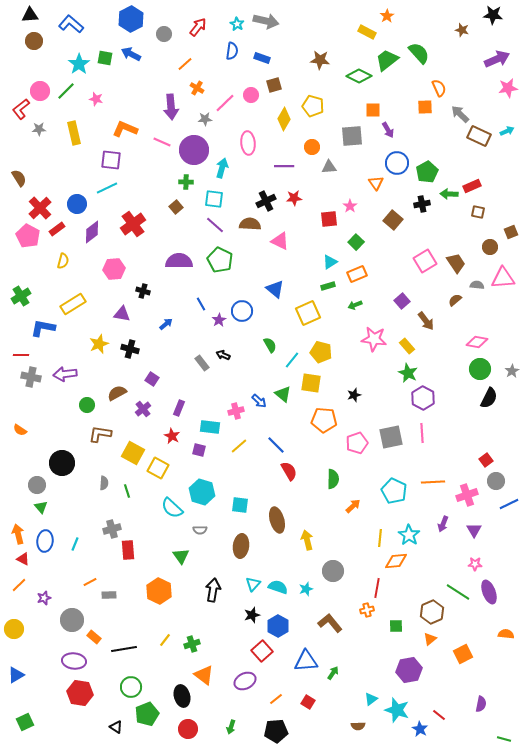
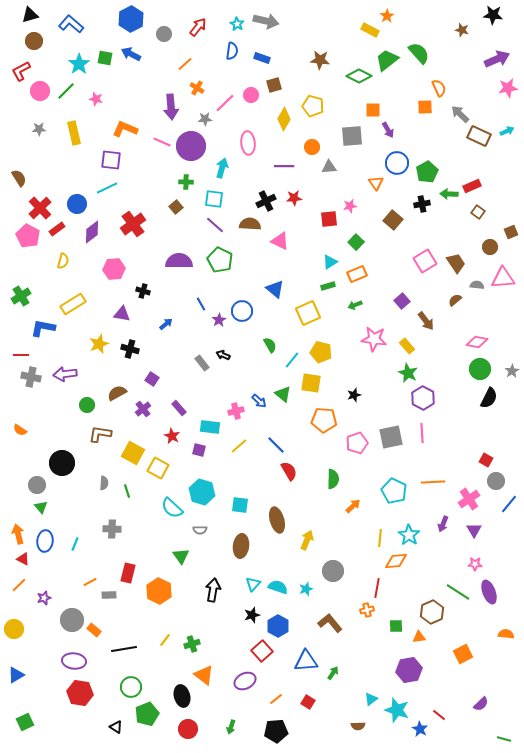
black triangle at (30, 15): rotated 12 degrees counterclockwise
yellow rectangle at (367, 32): moved 3 px right, 2 px up
red L-shape at (21, 109): moved 38 px up; rotated 10 degrees clockwise
purple circle at (194, 150): moved 3 px left, 4 px up
pink star at (350, 206): rotated 24 degrees clockwise
brown square at (478, 212): rotated 24 degrees clockwise
purple rectangle at (179, 408): rotated 63 degrees counterclockwise
red square at (486, 460): rotated 24 degrees counterclockwise
pink cross at (467, 495): moved 2 px right, 4 px down; rotated 15 degrees counterclockwise
blue line at (509, 504): rotated 24 degrees counterclockwise
gray cross at (112, 529): rotated 18 degrees clockwise
yellow arrow at (307, 540): rotated 36 degrees clockwise
red rectangle at (128, 550): moved 23 px down; rotated 18 degrees clockwise
orange rectangle at (94, 637): moved 7 px up
orange triangle at (430, 639): moved 11 px left, 2 px up; rotated 32 degrees clockwise
purple semicircle at (481, 704): rotated 35 degrees clockwise
